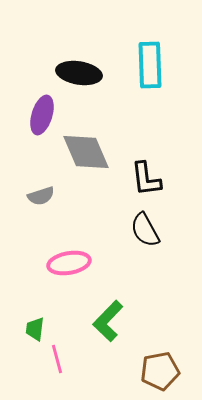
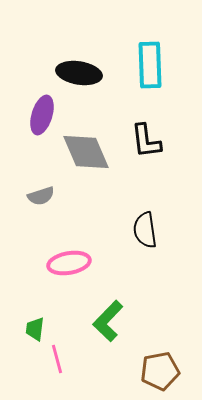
black L-shape: moved 38 px up
black semicircle: rotated 21 degrees clockwise
